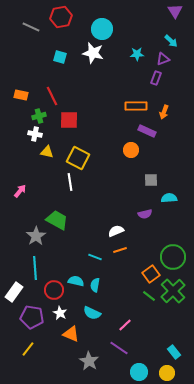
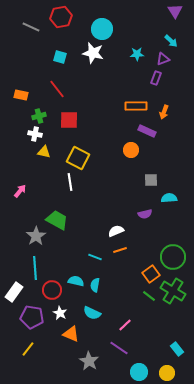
red line at (52, 96): moved 5 px right, 7 px up; rotated 12 degrees counterclockwise
yellow triangle at (47, 152): moved 3 px left
red circle at (54, 290): moved 2 px left
green cross at (173, 291): rotated 15 degrees counterclockwise
cyan rectangle at (174, 352): moved 3 px right, 3 px up
